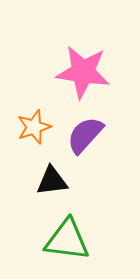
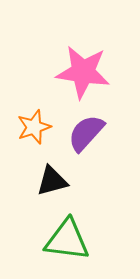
purple semicircle: moved 1 px right, 2 px up
black triangle: rotated 8 degrees counterclockwise
